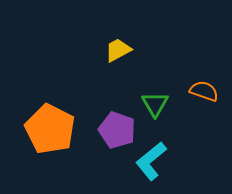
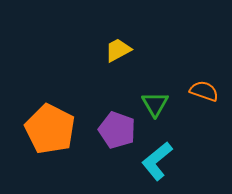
cyan L-shape: moved 6 px right
